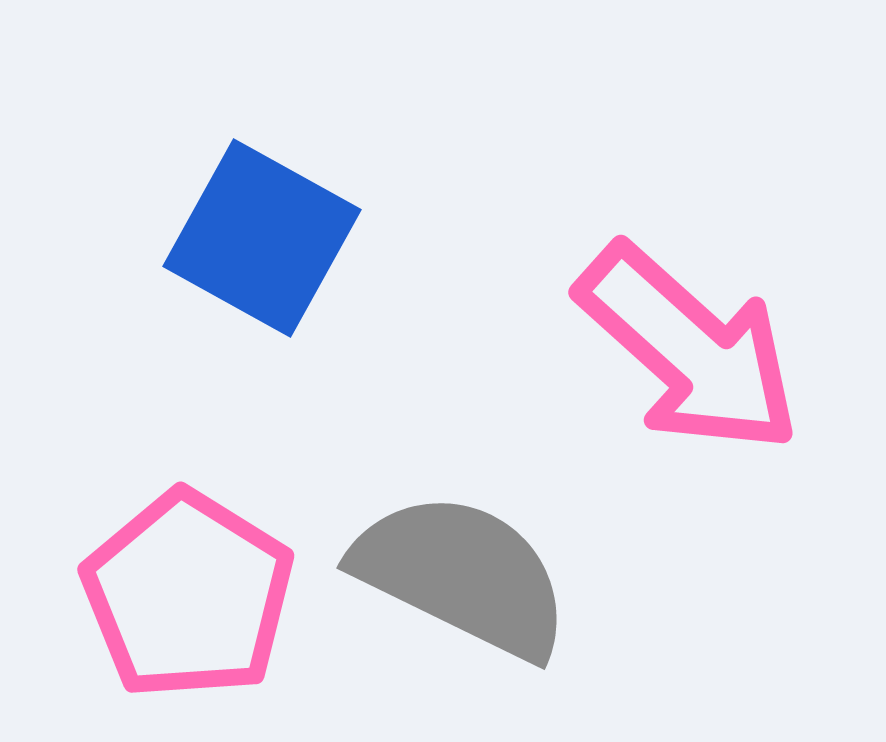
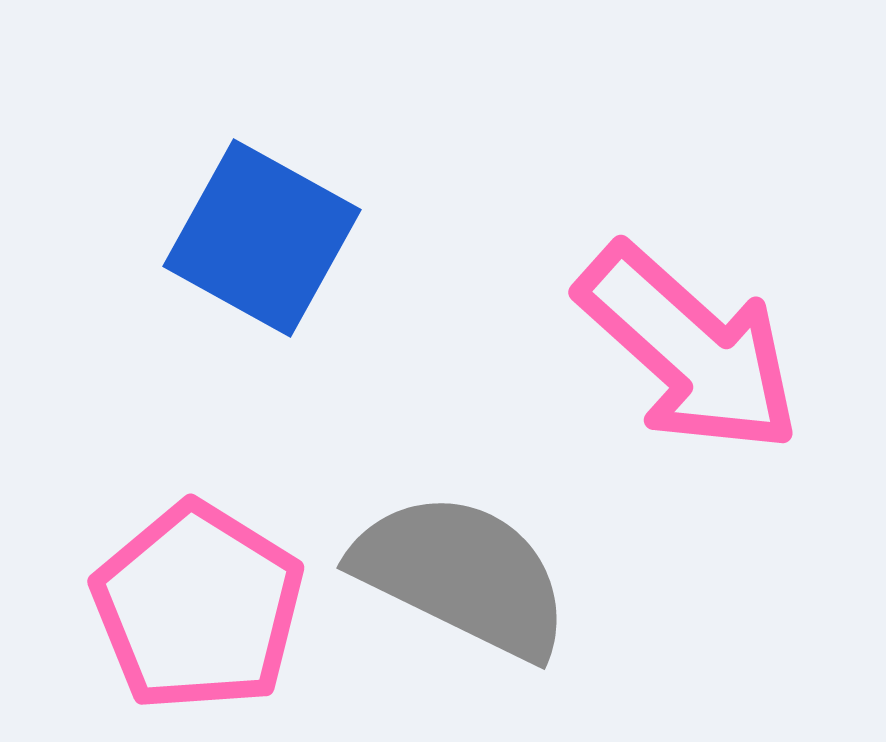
pink pentagon: moved 10 px right, 12 px down
